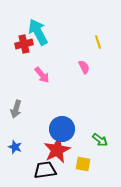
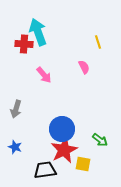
cyan arrow: rotated 8 degrees clockwise
red cross: rotated 18 degrees clockwise
pink arrow: moved 2 px right
red star: moved 7 px right
